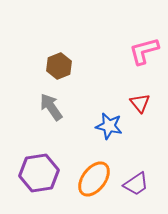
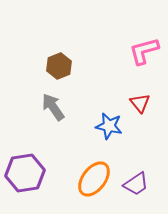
gray arrow: moved 2 px right
purple hexagon: moved 14 px left
